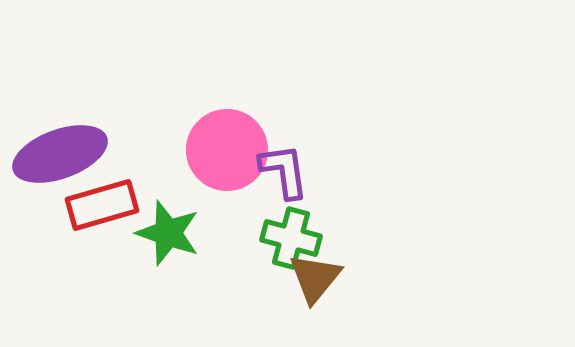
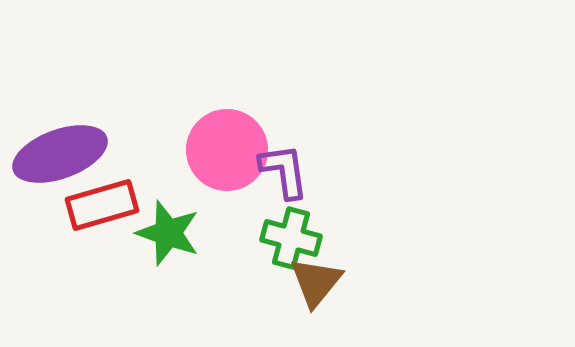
brown triangle: moved 1 px right, 4 px down
